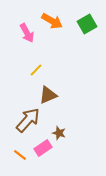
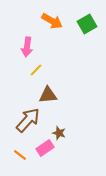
pink arrow: moved 14 px down; rotated 36 degrees clockwise
brown triangle: rotated 18 degrees clockwise
pink rectangle: moved 2 px right
